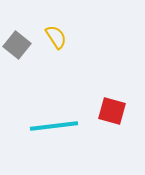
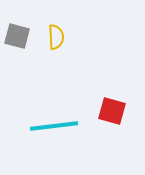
yellow semicircle: rotated 30 degrees clockwise
gray square: moved 9 px up; rotated 24 degrees counterclockwise
